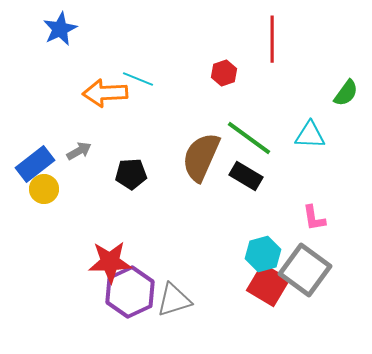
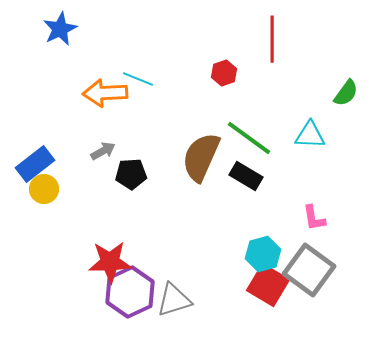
gray arrow: moved 24 px right
gray square: moved 4 px right
